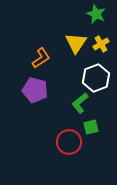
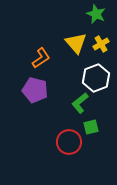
yellow triangle: rotated 15 degrees counterclockwise
